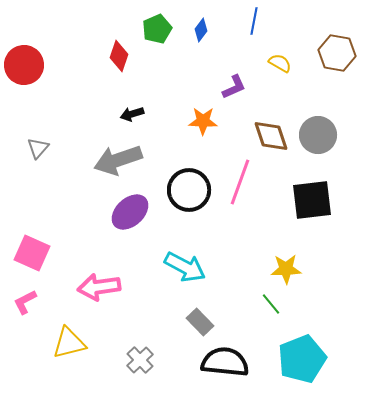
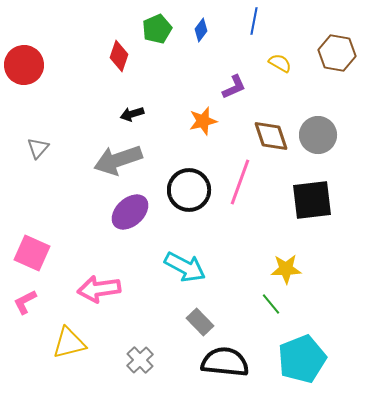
orange star: rotated 16 degrees counterclockwise
pink arrow: moved 2 px down
